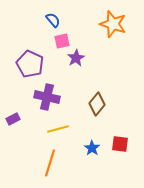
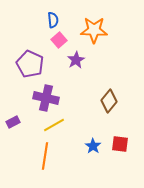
blue semicircle: rotated 35 degrees clockwise
orange star: moved 19 px left, 6 px down; rotated 16 degrees counterclockwise
pink square: moved 3 px left, 1 px up; rotated 28 degrees counterclockwise
purple star: moved 2 px down
purple cross: moved 1 px left, 1 px down
brown diamond: moved 12 px right, 3 px up
purple rectangle: moved 3 px down
yellow line: moved 4 px left, 4 px up; rotated 15 degrees counterclockwise
blue star: moved 1 px right, 2 px up
orange line: moved 5 px left, 7 px up; rotated 8 degrees counterclockwise
